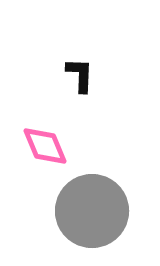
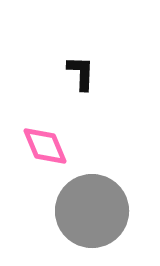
black L-shape: moved 1 px right, 2 px up
